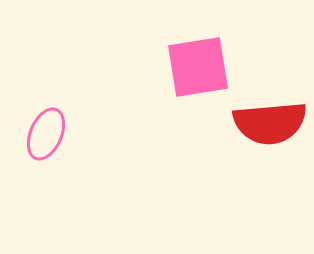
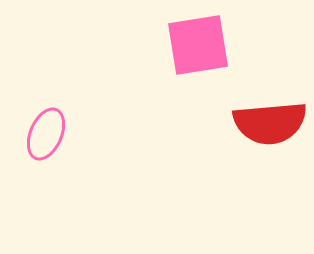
pink square: moved 22 px up
